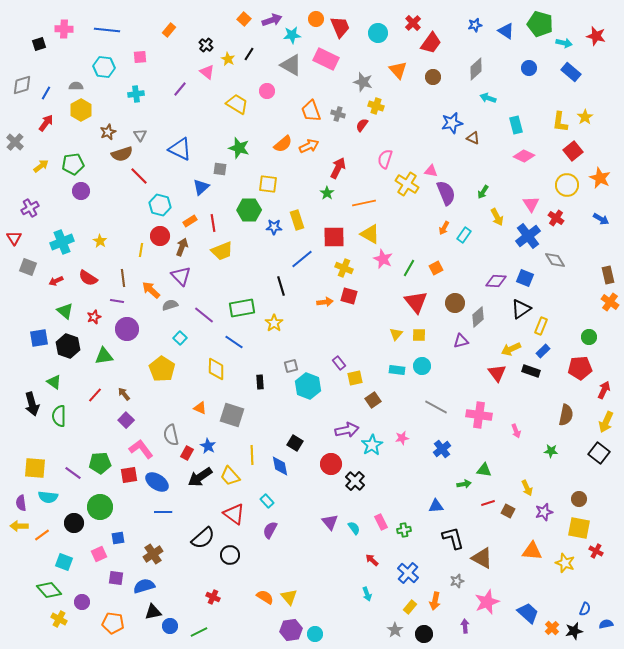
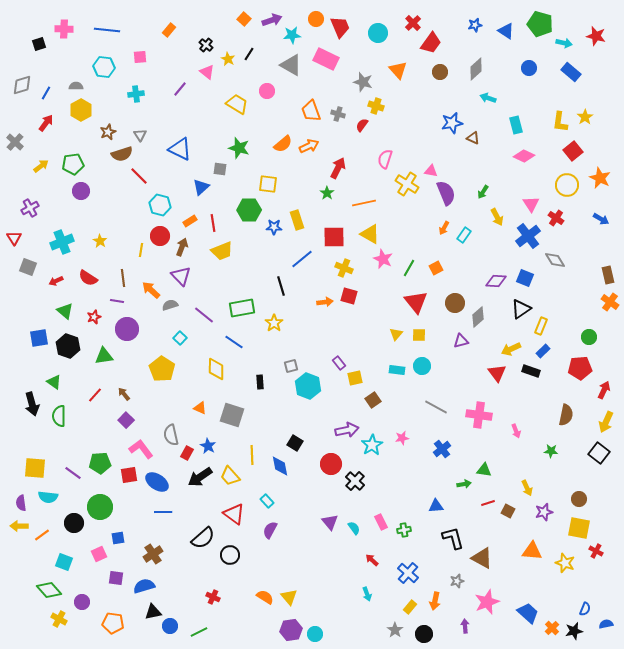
brown circle at (433, 77): moved 7 px right, 5 px up
